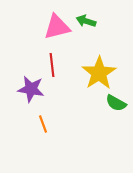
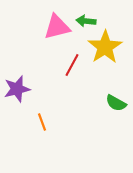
green arrow: rotated 12 degrees counterclockwise
red line: moved 20 px right; rotated 35 degrees clockwise
yellow star: moved 6 px right, 26 px up
purple star: moved 14 px left; rotated 24 degrees counterclockwise
orange line: moved 1 px left, 2 px up
